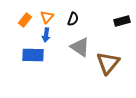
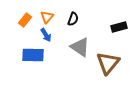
black rectangle: moved 3 px left, 6 px down
blue arrow: rotated 40 degrees counterclockwise
